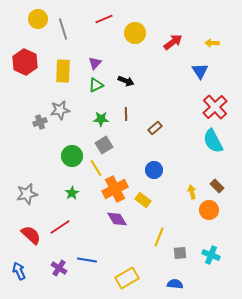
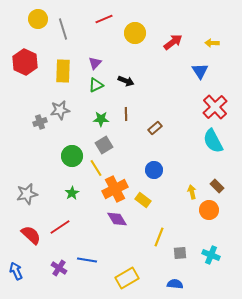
blue arrow at (19, 271): moved 3 px left
